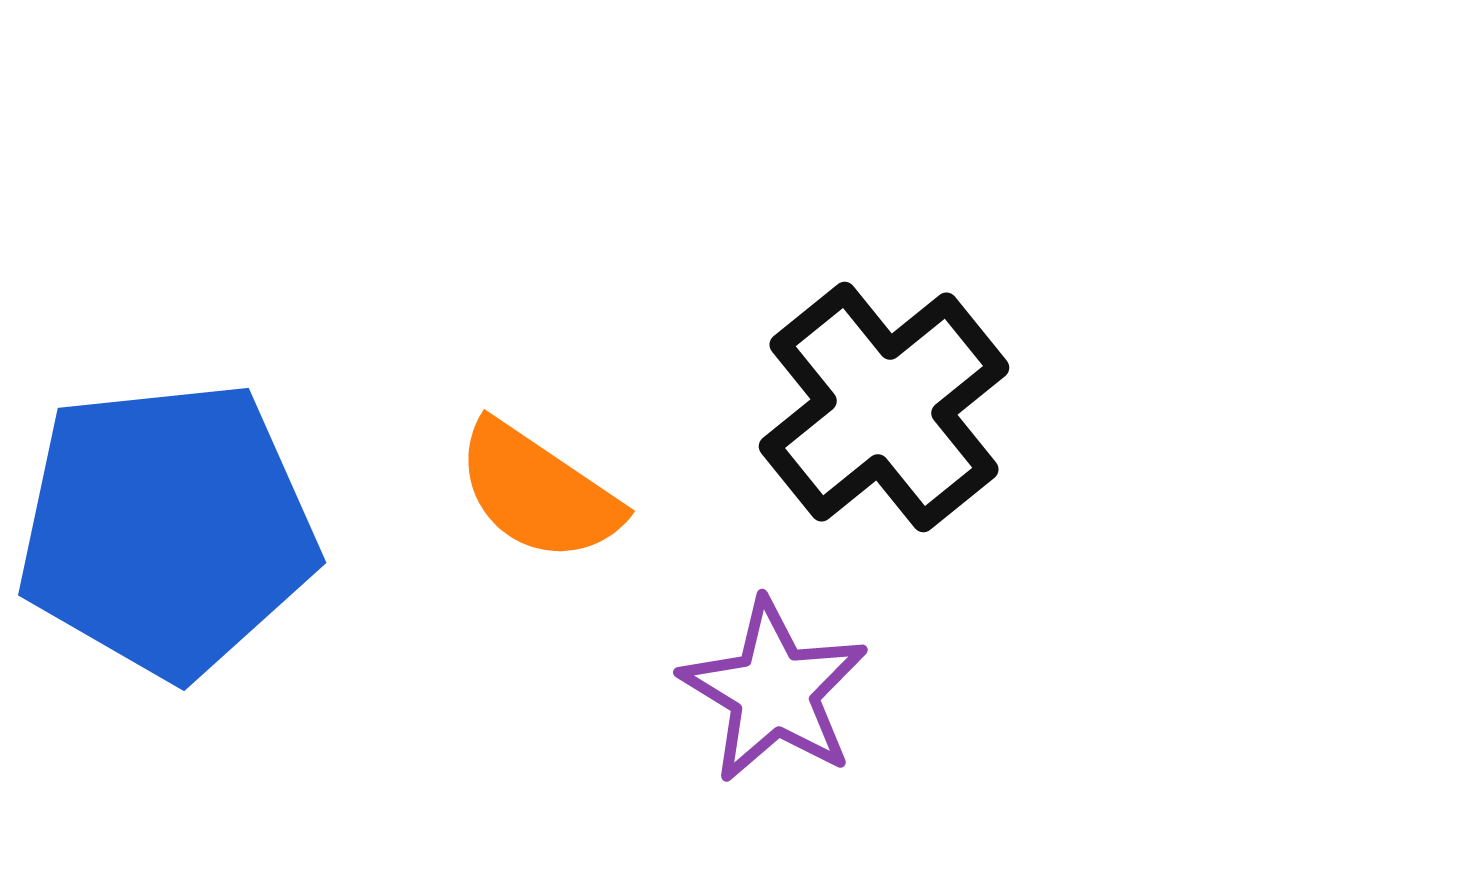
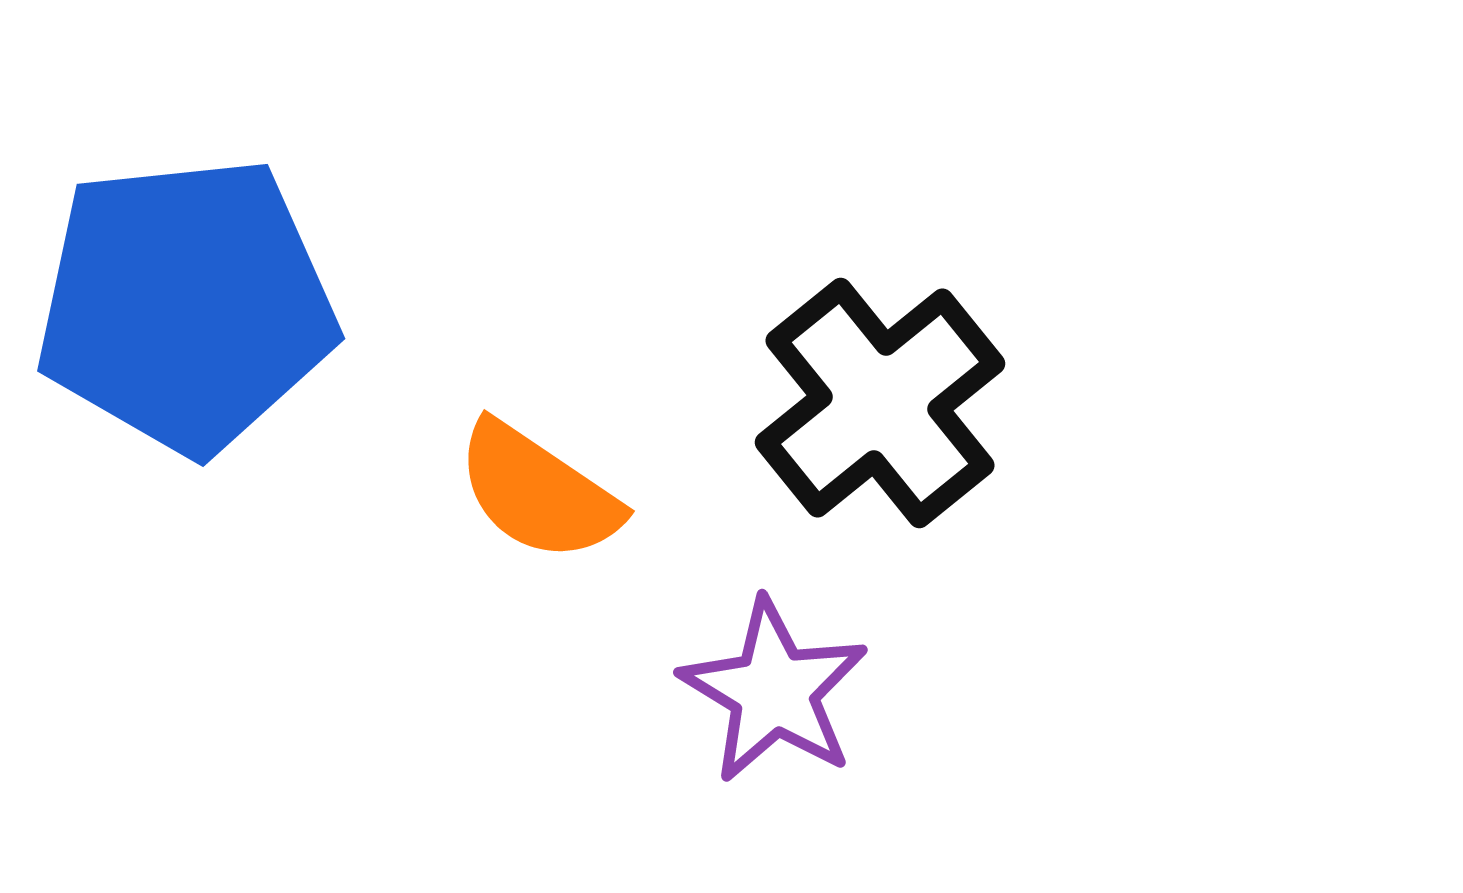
black cross: moved 4 px left, 4 px up
blue pentagon: moved 19 px right, 224 px up
